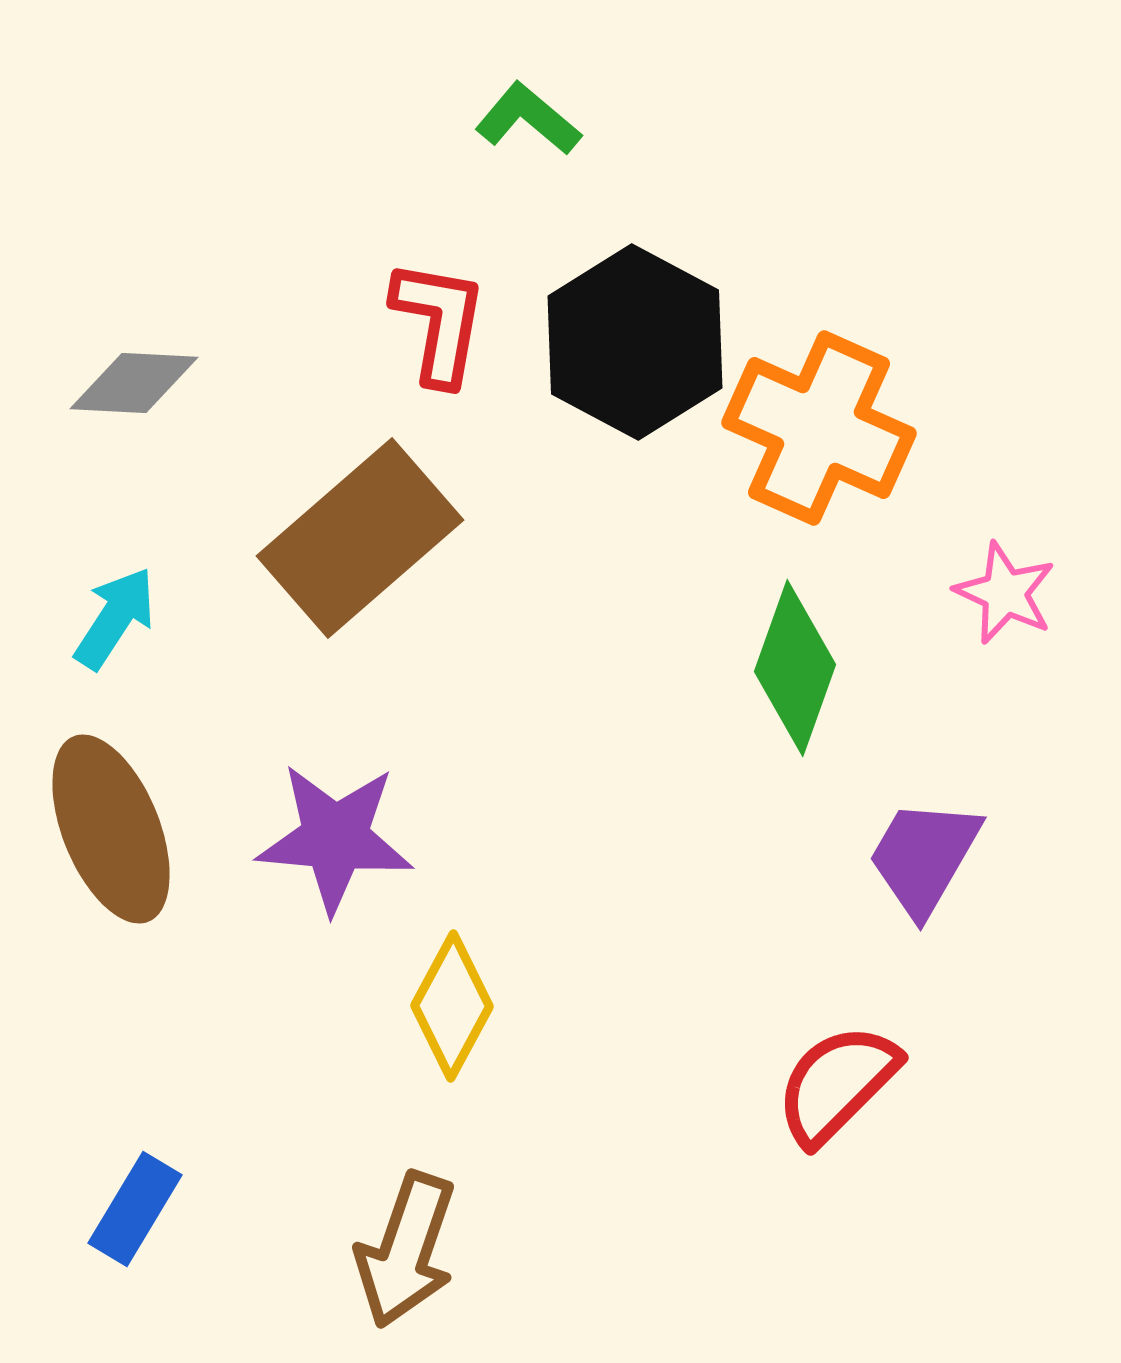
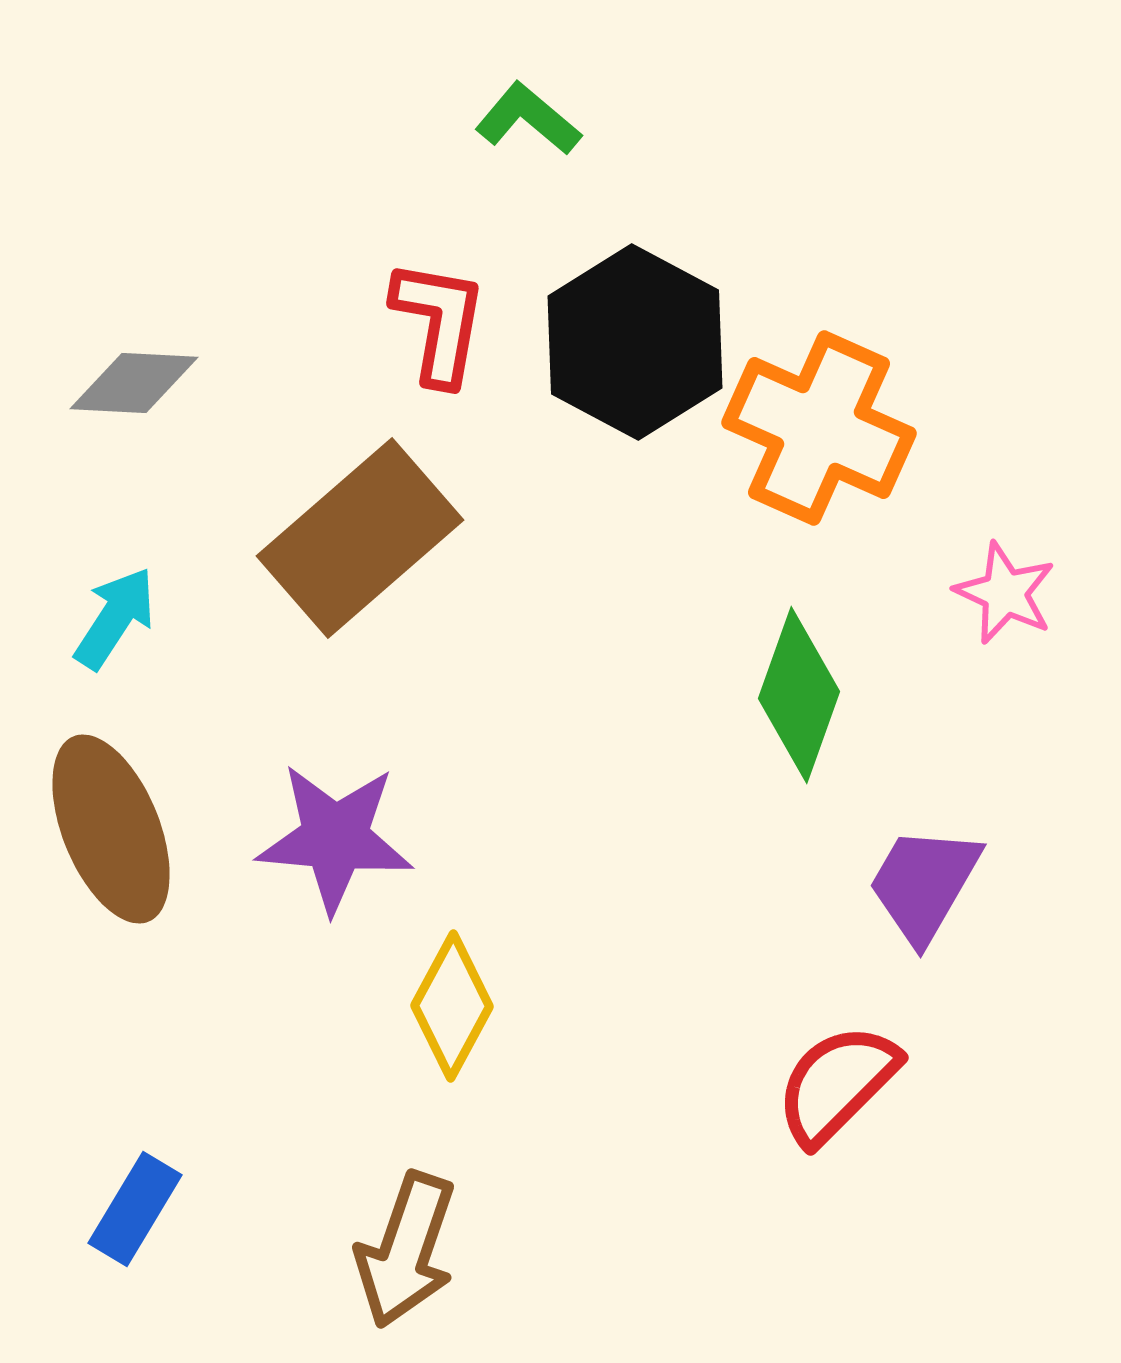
green diamond: moved 4 px right, 27 px down
purple trapezoid: moved 27 px down
